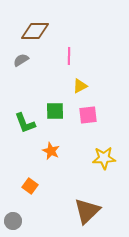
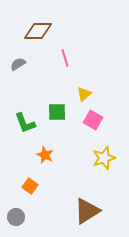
brown diamond: moved 3 px right
pink line: moved 4 px left, 2 px down; rotated 18 degrees counterclockwise
gray semicircle: moved 3 px left, 4 px down
yellow triangle: moved 4 px right, 8 px down; rotated 14 degrees counterclockwise
green square: moved 2 px right, 1 px down
pink square: moved 5 px right, 5 px down; rotated 36 degrees clockwise
orange star: moved 6 px left, 4 px down
yellow star: rotated 15 degrees counterclockwise
brown triangle: rotated 12 degrees clockwise
gray circle: moved 3 px right, 4 px up
